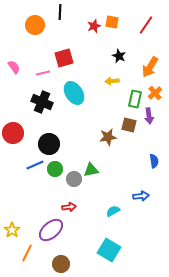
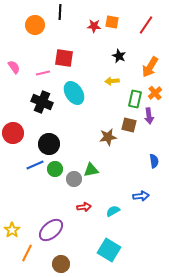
red star: rotated 24 degrees clockwise
red square: rotated 24 degrees clockwise
red arrow: moved 15 px right
